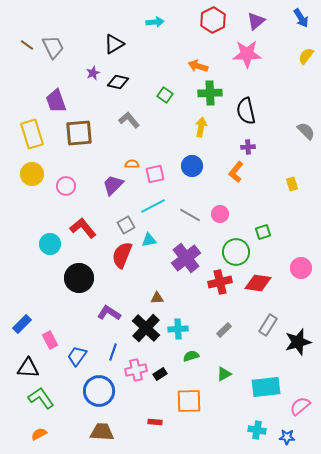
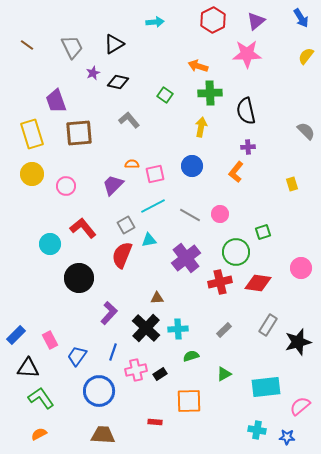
gray trapezoid at (53, 47): moved 19 px right
purple L-shape at (109, 313): rotated 100 degrees clockwise
blue rectangle at (22, 324): moved 6 px left, 11 px down
brown trapezoid at (102, 432): moved 1 px right, 3 px down
